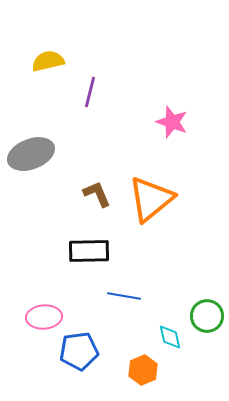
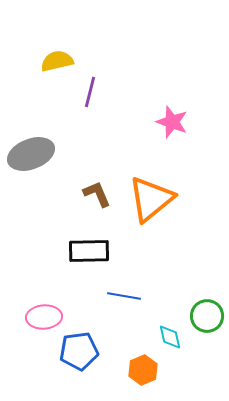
yellow semicircle: moved 9 px right
